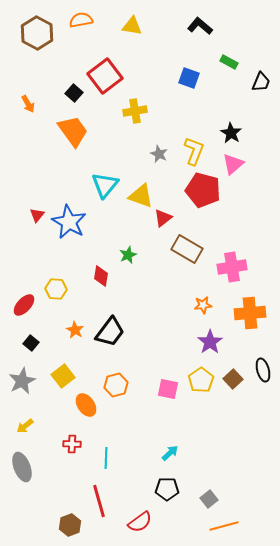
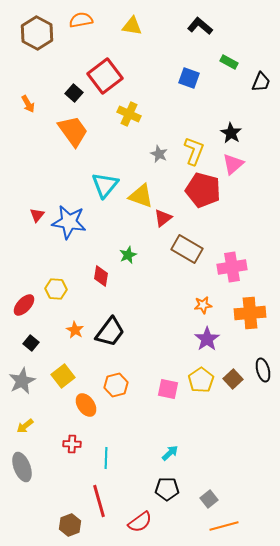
yellow cross at (135, 111): moved 6 px left, 3 px down; rotated 35 degrees clockwise
blue star at (69, 222): rotated 20 degrees counterclockwise
purple star at (210, 342): moved 3 px left, 3 px up
